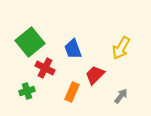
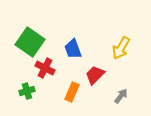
green square: rotated 16 degrees counterclockwise
